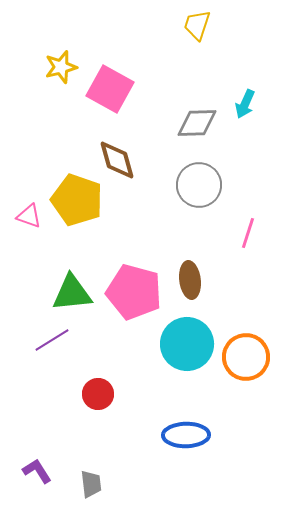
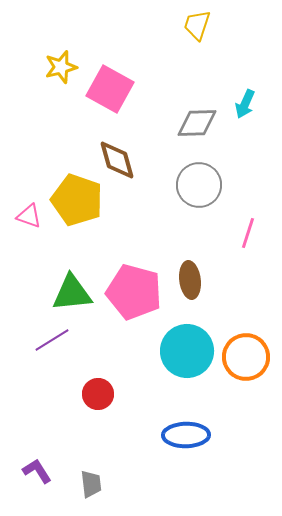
cyan circle: moved 7 px down
